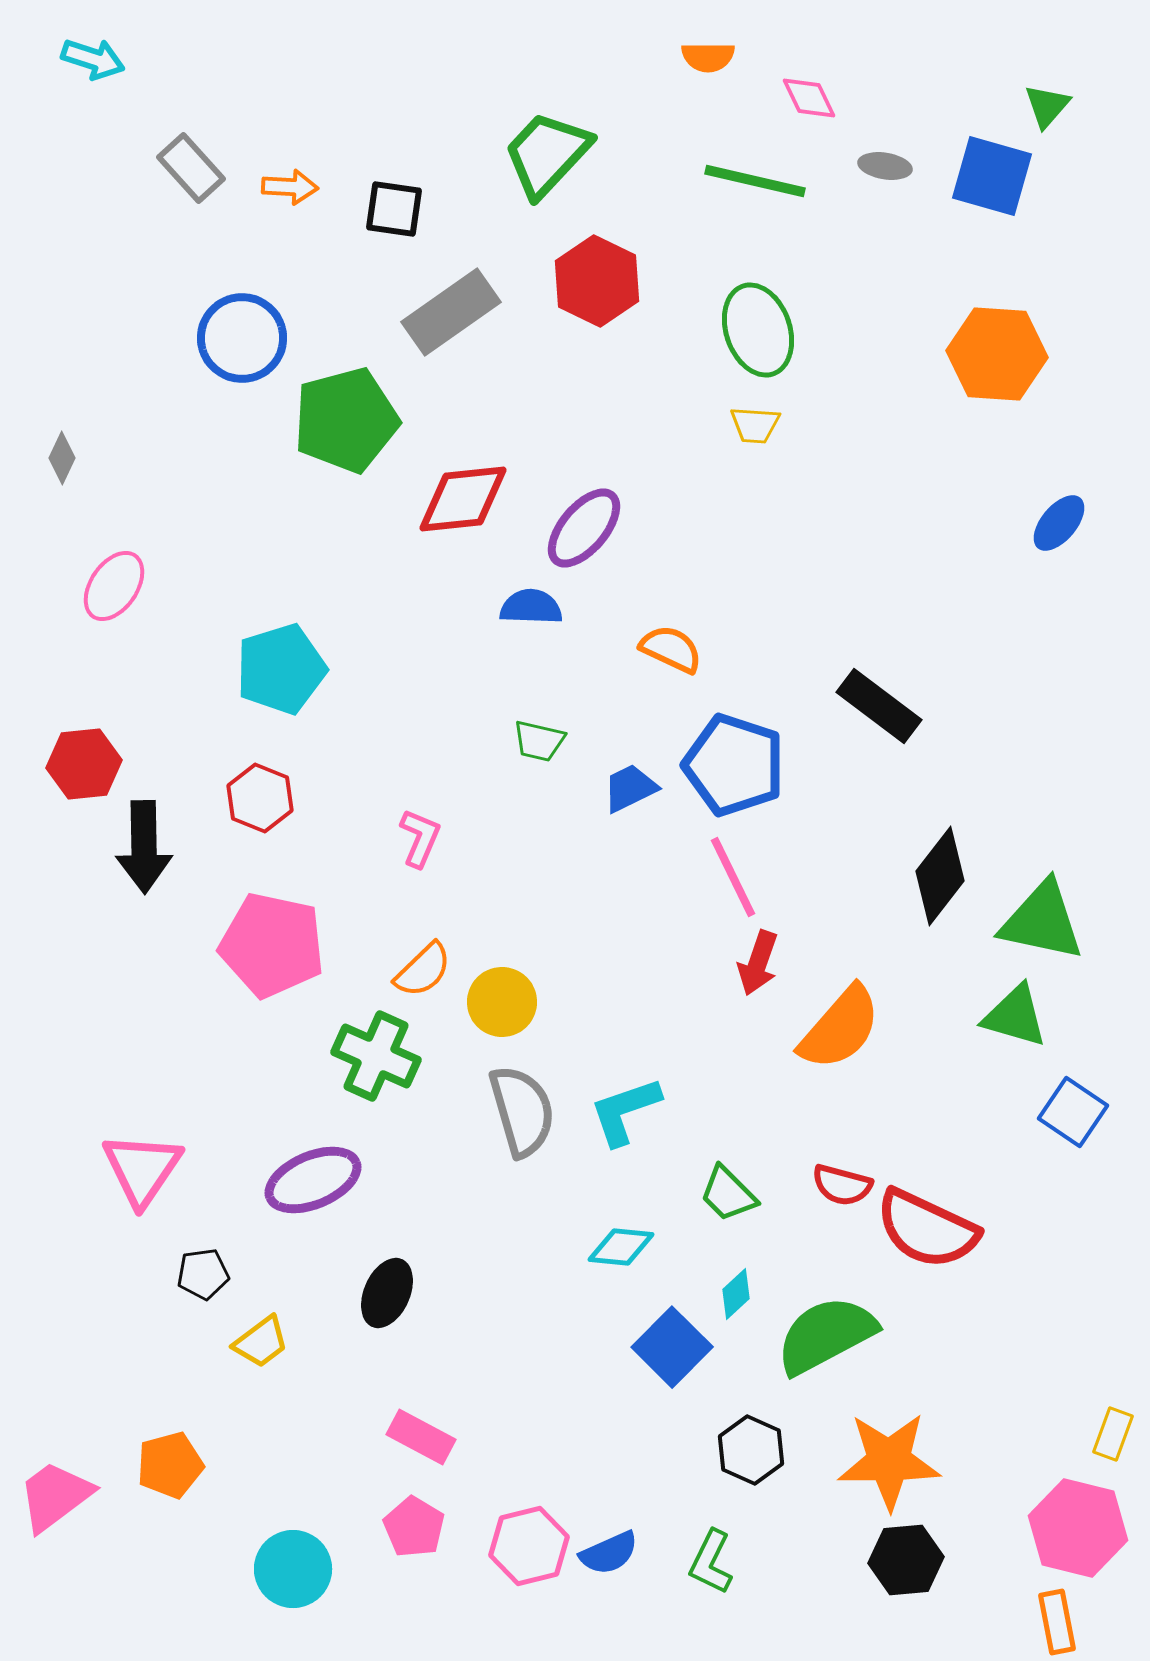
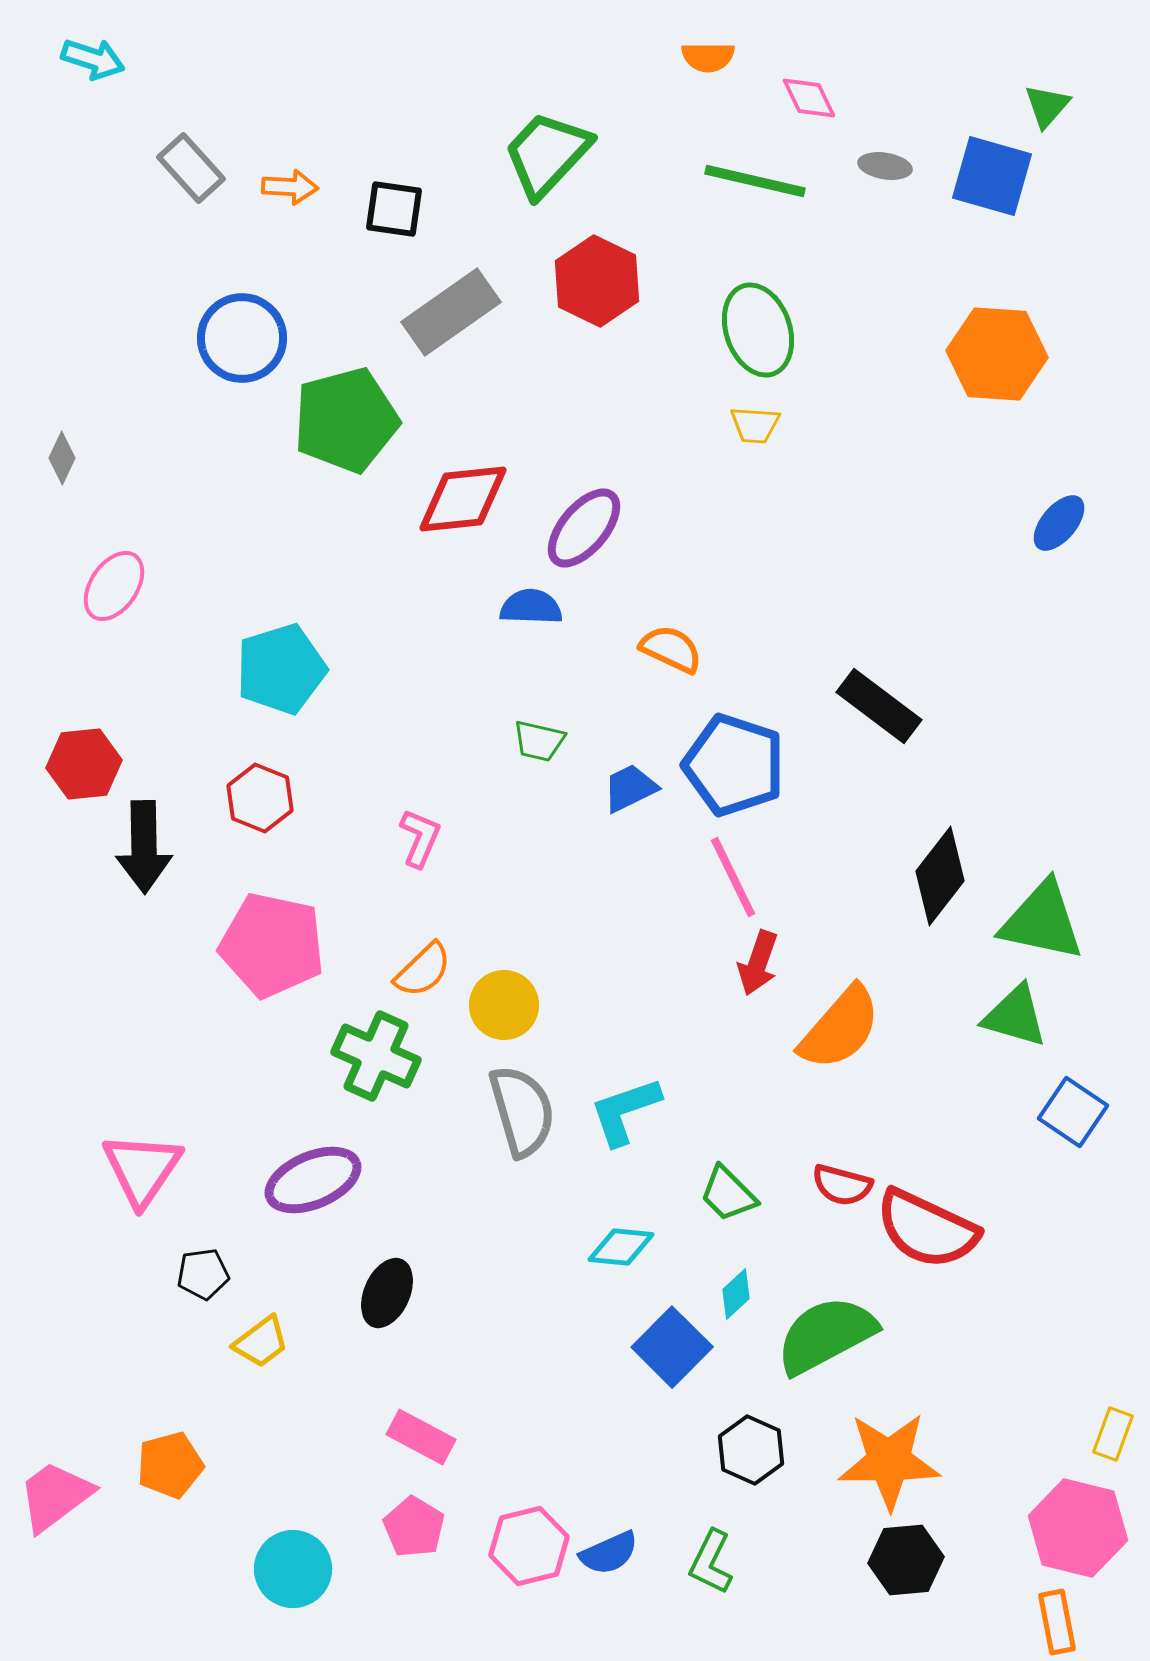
yellow circle at (502, 1002): moved 2 px right, 3 px down
